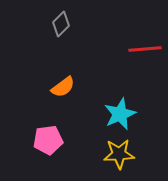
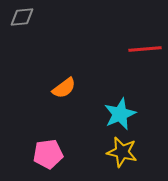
gray diamond: moved 39 px left, 7 px up; rotated 40 degrees clockwise
orange semicircle: moved 1 px right, 1 px down
pink pentagon: moved 14 px down
yellow star: moved 3 px right, 2 px up; rotated 16 degrees clockwise
